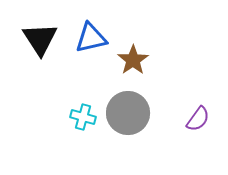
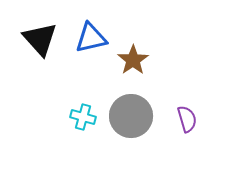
black triangle: rotated 9 degrees counterclockwise
gray circle: moved 3 px right, 3 px down
purple semicircle: moved 11 px left; rotated 52 degrees counterclockwise
